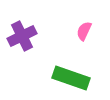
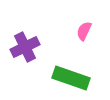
purple cross: moved 3 px right, 11 px down
